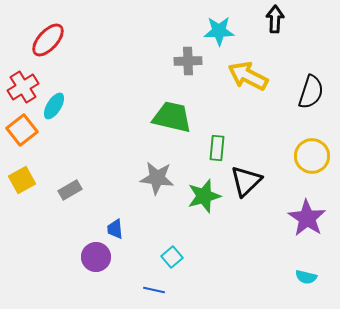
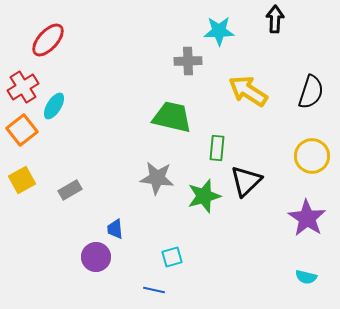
yellow arrow: moved 15 px down; rotated 6 degrees clockwise
cyan square: rotated 25 degrees clockwise
